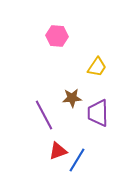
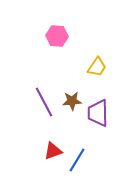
brown star: moved 3 px down
purple line: moved 13 px up
red triangle: moved 5 px left
